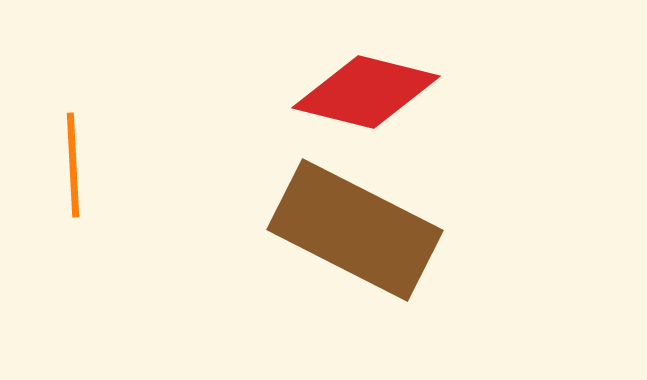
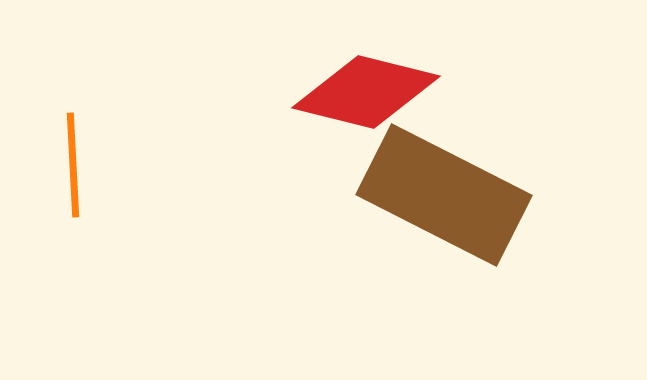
brown rectangle: moved 89 px right, 35 px up
